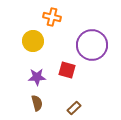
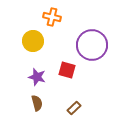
purple star: rotated 18 degrees clockwise
